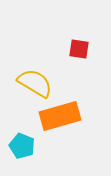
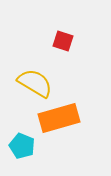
red square: moved 16 px left, 8 px up; rotated 10 degrees clockwise
orange rectangle: moved 1 px left, 2 px down
